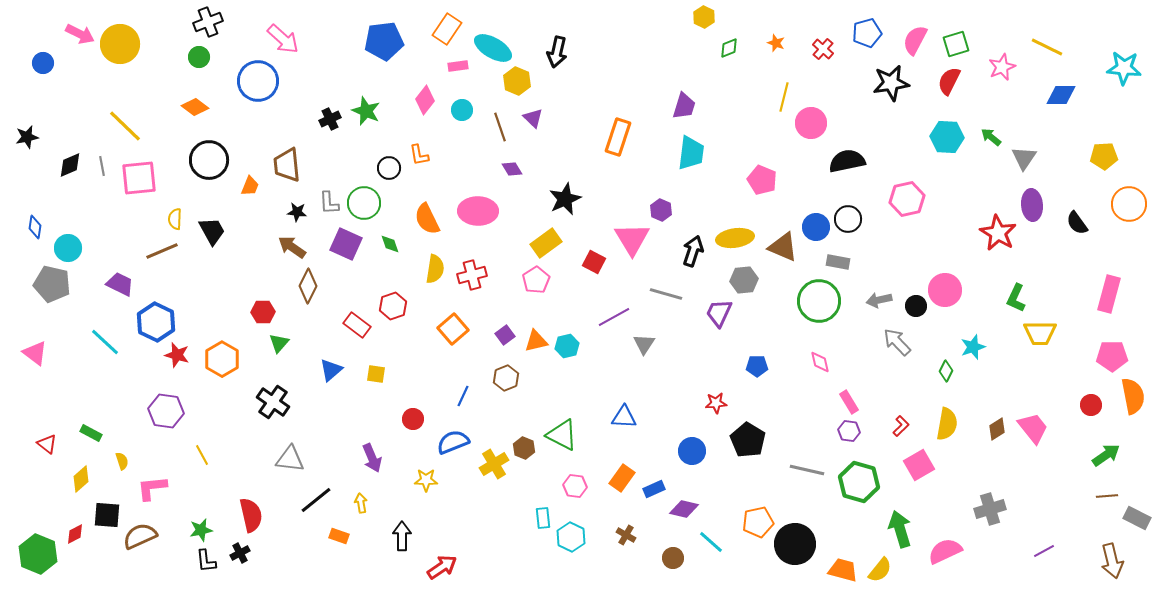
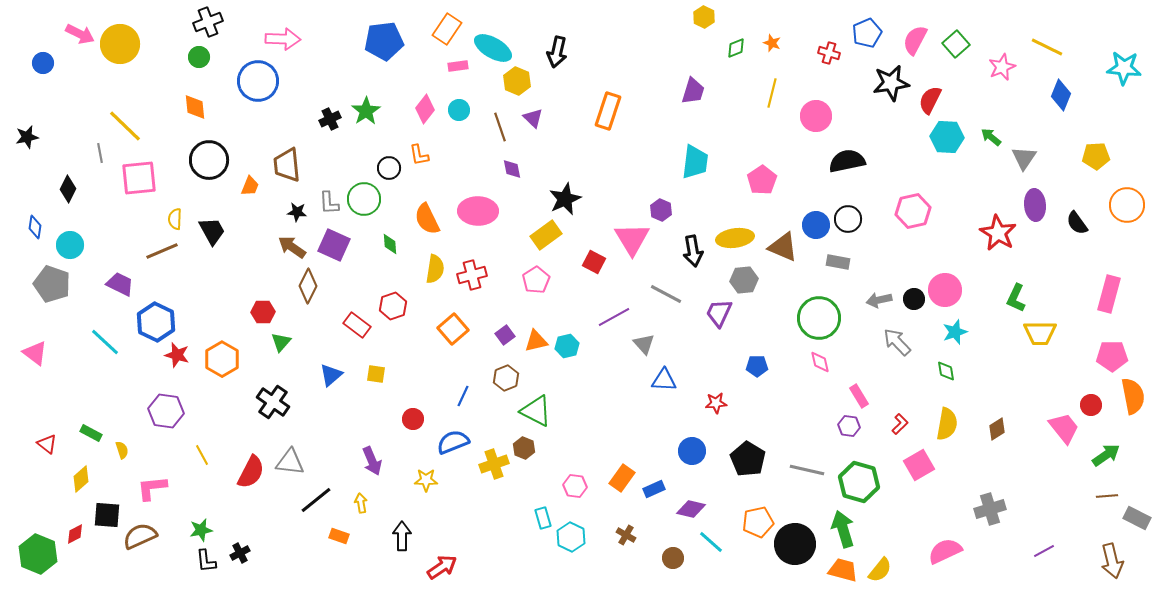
blue pentagon at (867, 33): rotated 8 degrees counterclockwise
pink arrow at (283, 39): rotated 40 degrees counterclockwise
orange star at (776, 43): moved 4 px left
green square at (956, 44): rotated 24 degrees counterclockwise
green diamond at (729, 48): moved 7 px right
red cross at (823, 49): moved 6 px right, 4 px down; rotated 25 degrees counterclockwise
red semicircle at (949, 81): moved 19 px left, 19 px down
blue diamond at (1061, 95): rotated 68 degrees counterclockwise
yellow line at (784, 97): moved 12 px left, 4 px up
pink diamond at (425, 100): moved 9 px down
purple trapezoid at (684, 106): moved 9 px right, 15 px up
orange diamond at (195, 107): rotated 48 degrees clockwise
cyan circle at (462, 110): moved 3 px left
green star at (366, 111): rotated 16 degrees clockwise
pink circle at (811, 123): moved 5 px right, 7 px up
orange rectangle at (618, 137): moved 10 px left, 26 px up
cyan trapezoid at (691, 153): moved 4 px right, 9 px down
yellow pentagon at (1104, 156): moved 8 px left
black diamond at (70, 165): moved 2 px left, 24 px down; rotated 40 degrees counterclockwise
gray line at (102, 166): moved 2 px left, 13 px up
purple diamond at (512, 169): rotated 20 degrees clockwise
pink pentagon at (762, 180): rotated 16 degrees clockwise
pink hexagon at (907, 199): moved 6 px right, 12 px down
green circle at (364, 203): moved 4 px up
orange circle at (1129, 204): moved 2 px left, 1 px down
purple ellipse at (1032, 205): moved 3 px right
blue circle at (816, 227): moved 2 px up
yellow rectangle at (546, 243): moved 8 px up
purple square at (346, 244): moved 12 px left, 1 px down
green diamond at (390, 244): rotated 15 degrees clockwise
cyan circle at (68, 248): moved 2 px right, 3 px up
black arrow at (693, 251): rotated 152 degrees clockwise
gray pentagon at (52, 284): rotated 6 degrees clockwise
gray line at (666, 294): rotated 12 degrees clockwise
green circle at (819, 301): moved 17 px down
black circle at (916, 306): moved 2 px left, 7 px up
green triangle at (279, 343): moved 2 px right, 1 px up
gray triangle at (644, 344): rotated 15 degrees counterclockwise
cyan star at (973, 347): moved 18 px left, 15 px up
blue triangle at (331, 370): moved 5 px down
green diamond at (946, 371): rotated 35 degrees counterclockwise
pink rectangle at (849, 402): moved 10 px right, 6 px up
blue triangle at (624, 417): moved 40 px right, 37 px up
red L-shape at (901, 426): moved 1 px left, 2 px up
pink trapezoid at (1033, 428): moved 31 px right
purple hexagon at (849, 431): moved 5 px up
green triangle at (562, 435): moved 26 px left, 24 px up
black pentagon at (748, 440): moved 19 px down
purple arrow at (372, 458): moved 3 px down
gray triangle at (290, 459): moved 3 px down
yellow semicircle at (122, 461): moved 11 px up
yellow cross at (494, 464): rotated 12 degrees clockwise
purple diamond at (684, 509): moved 7 px right
red semicircle at (251, 515): moved 43 px up; rotated 40 degrees clockwise
cyan rectangle at (543, 518): rotated 10 degrees counterclockwise
green arrow at (900, 529): moved 57 px left
